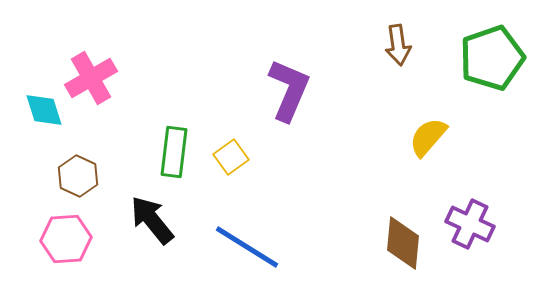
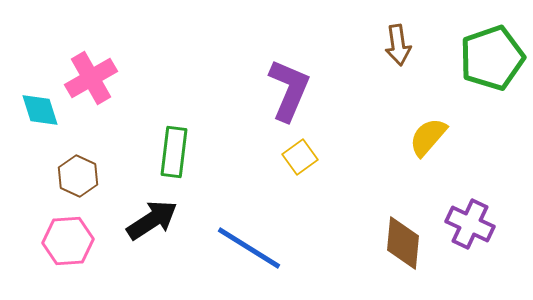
cyan diamond: moved 4 px left
yellow square: moved 69 px right
black arrow: rotated 96 degrees clockwise
pink hexagon: moved 2 px right, 2 px down
blue line: moved 2 px right, 1 px down
